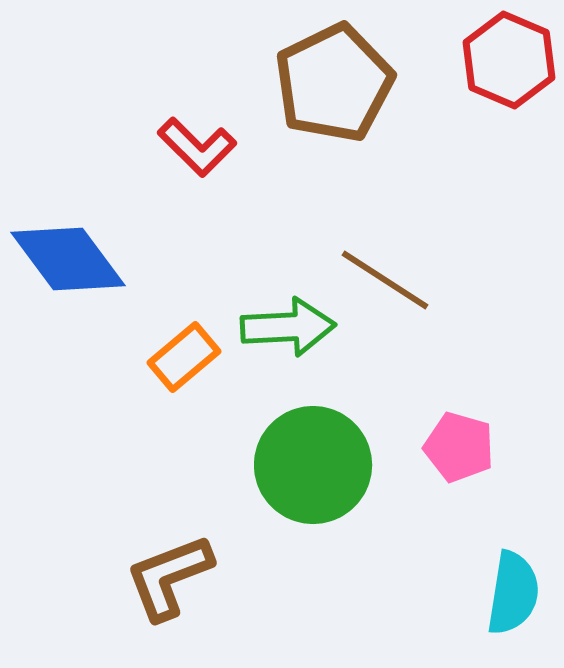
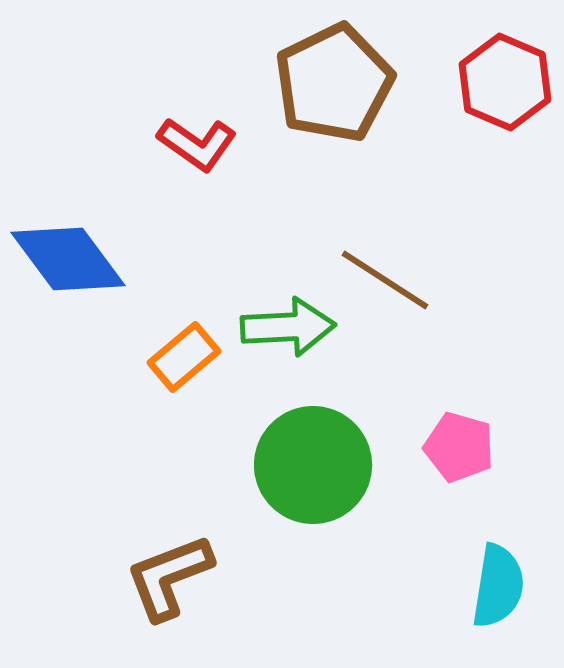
red hexagon: moved 4 px left, 22 px down
red L-shape: moved 3 px up; rotated 10 degrees counterclockwise
cyan semicircle: moved 15 px left, 7 px up
